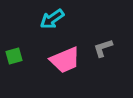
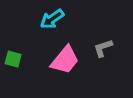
green square: moved 1 px left, 3 px down; rotated 30 degrees clockwise
pink trapezoid: rotated 28 degrees counterclockwise
